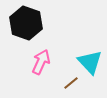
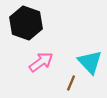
pink arrow: rotated 30 degrees clockwise
brown line: rotated 28 degrees counterclockwise
